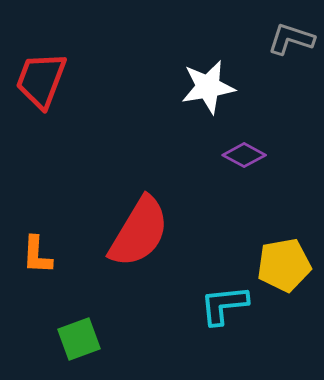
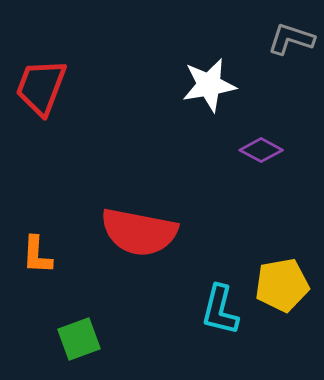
red trapezoid: moved 7 px down
white star: moved 1 px right, 2 px up
purple diamond: moved 17 px right, 5 px up
red semicircle: rotated 70 degrees clockwise
yellow pentagon: moved 2 px left, 20 px down
cyan L-shape: moved 4 px left, 5 px down; rotated 70 degrees counterclockwise
